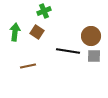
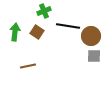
black line: moved 25 px up
